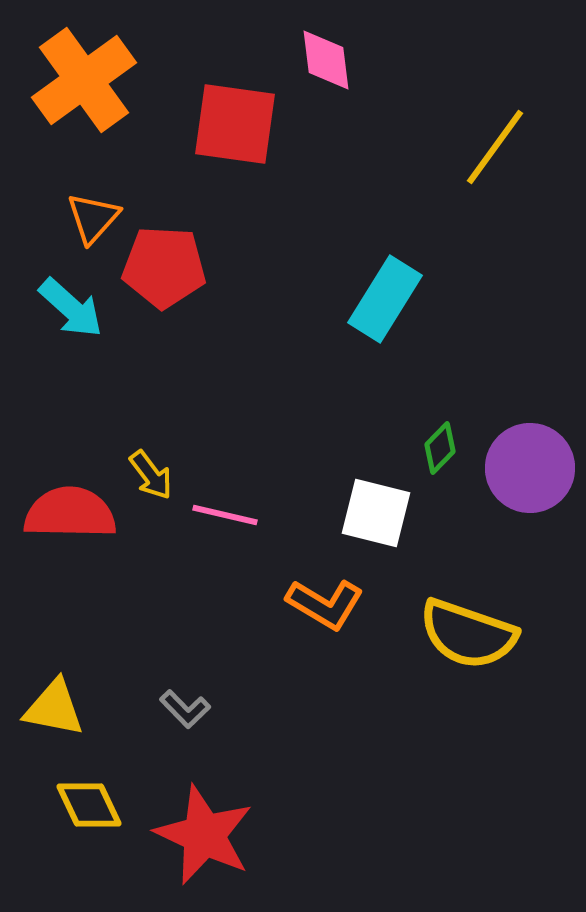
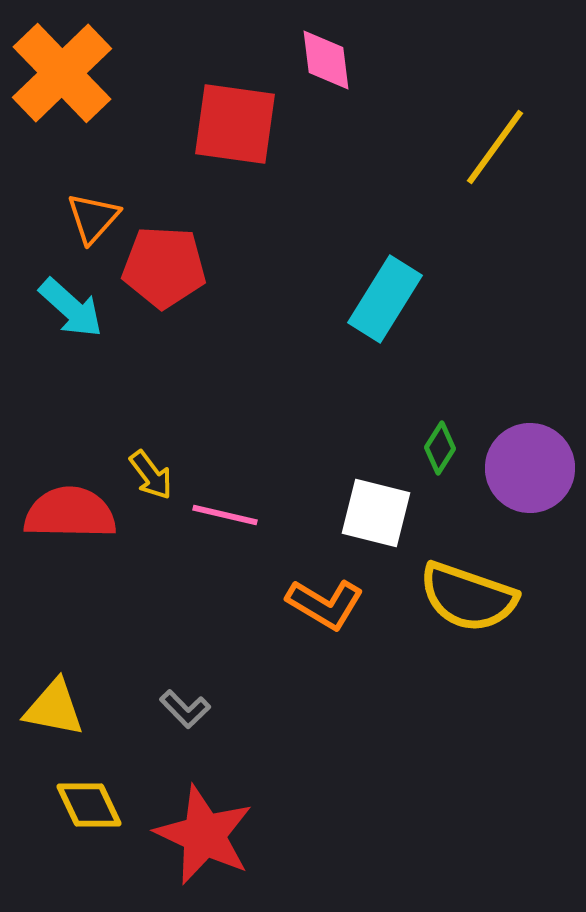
orange cross: moved 22 px left, 7 px up; rotated 8 degrees counterclockwise
green diamond: rotated 12 degrees counterclockwise
yellow semicircle: moved 37 px up
